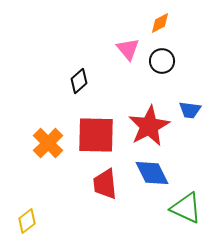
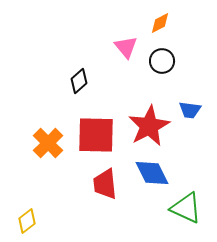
pink triangle: moved 2 px left, 2 px up
